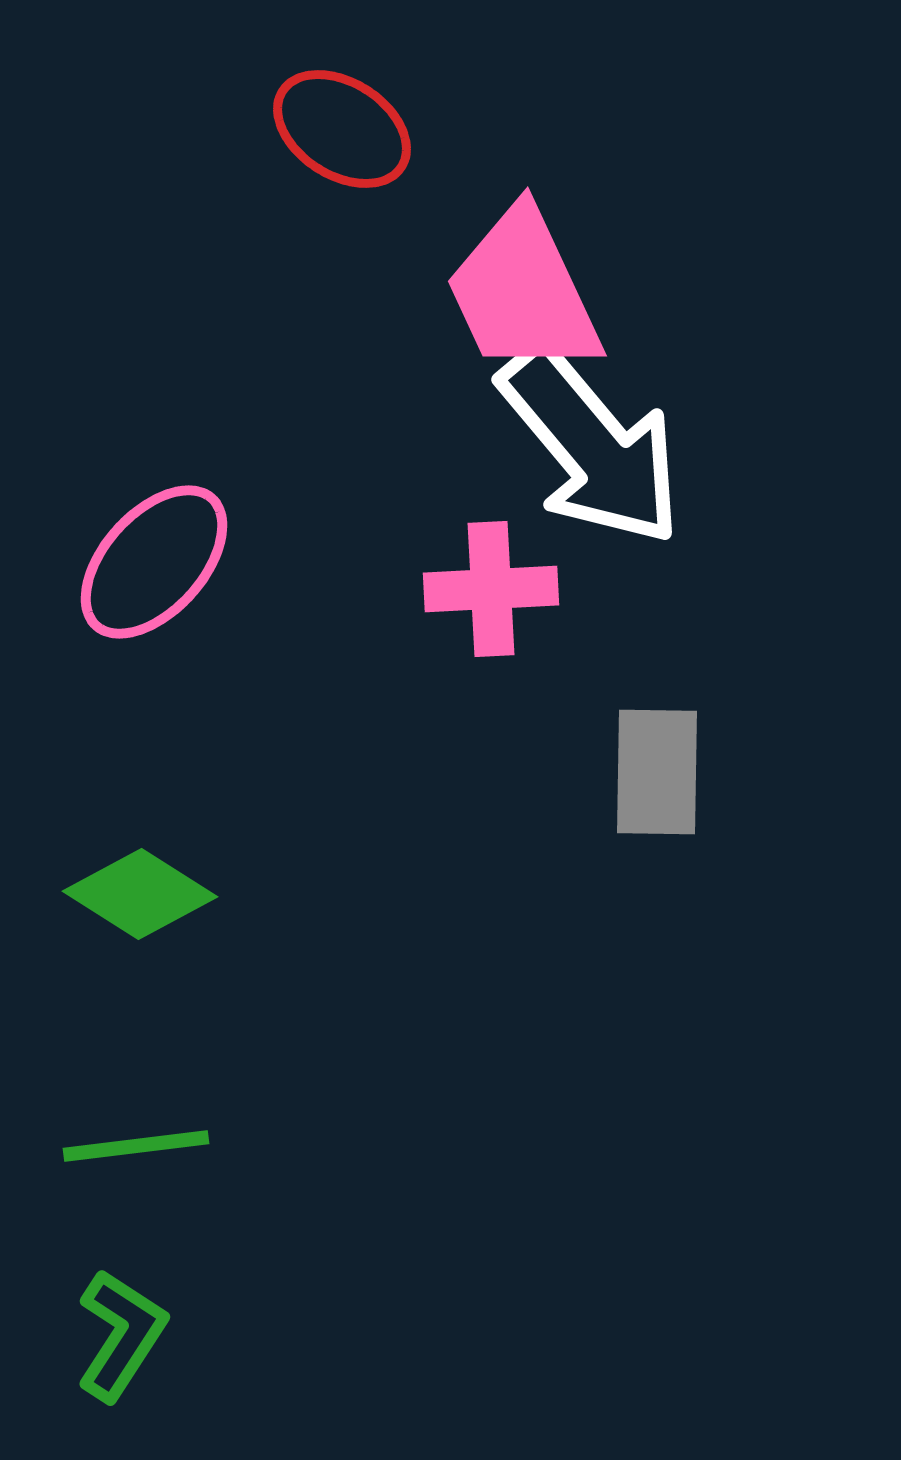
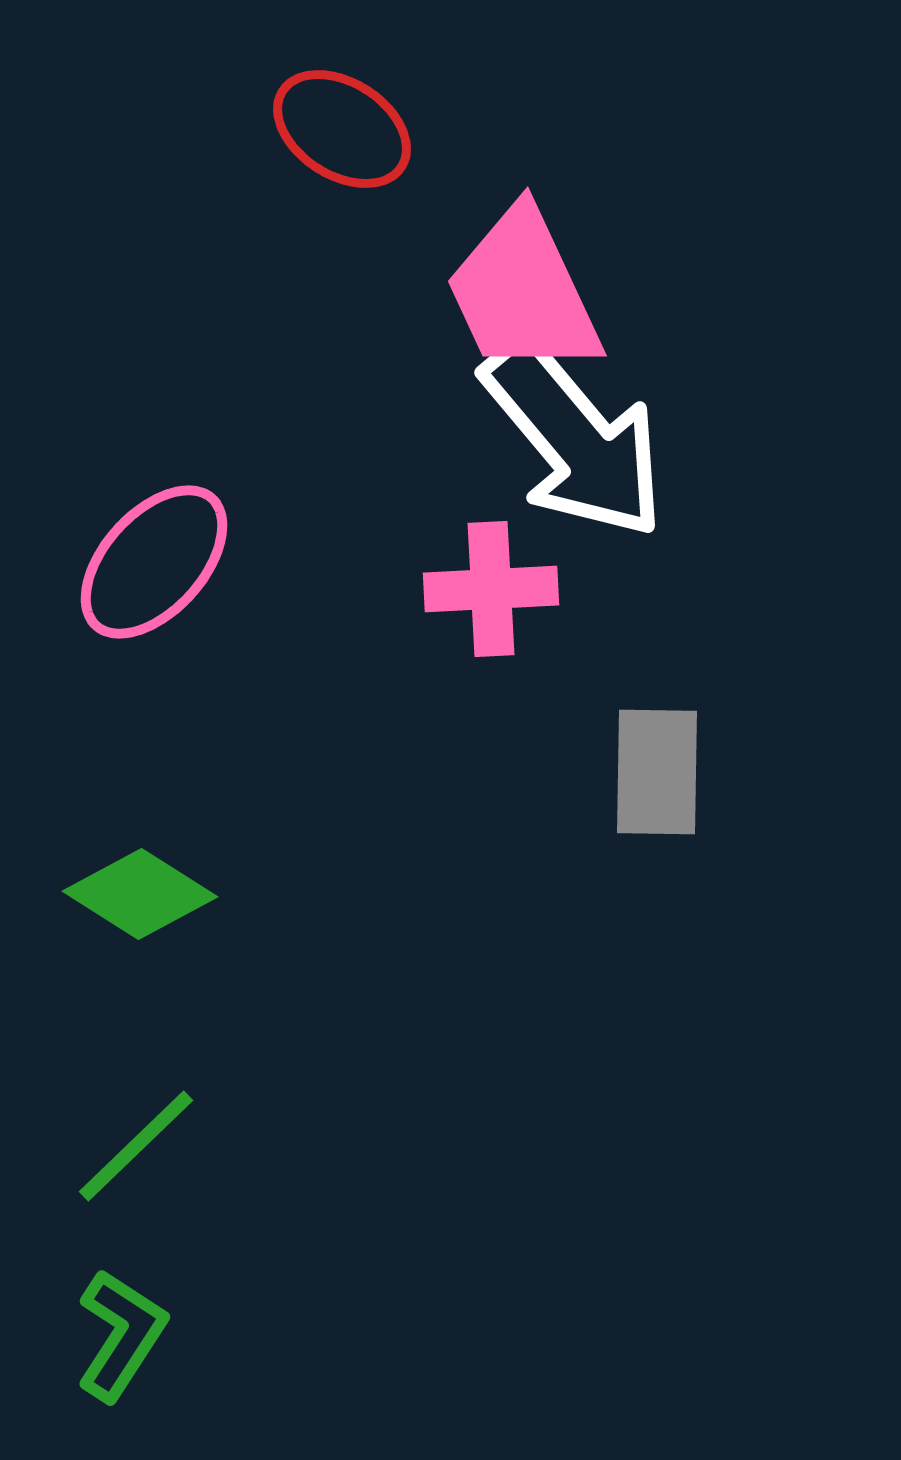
white arrow: moved 17 px left, 7 px up
green line: rotated 37 degrees counterclockwise
